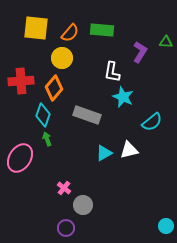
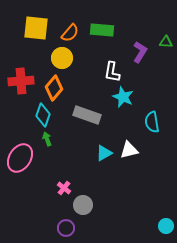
cyan semicircle: rotated 120 degrees clockwise
